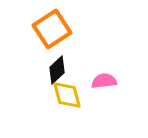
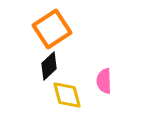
black diamond: moved 8 px left, 4 px up
pink semicircle: rotated 85 degrees counterclockwise
